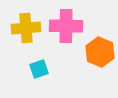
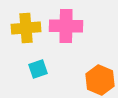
orange hexagon: moved 28 px down
cyan square: moved 1 px left
